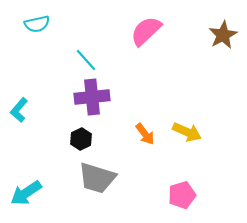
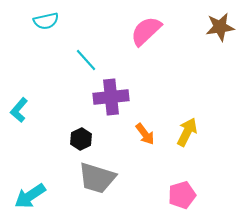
cyan semicircle: moved 9 px right, 3 px up
brown star: moved 3 px left, 8 px up; rotated 20 degrees clockwise
purple cross: moved 19 px right
yellow arrow: rotated 88 degrees counterclockwise
cyan arrow: moved 4 px right, 3 px down
